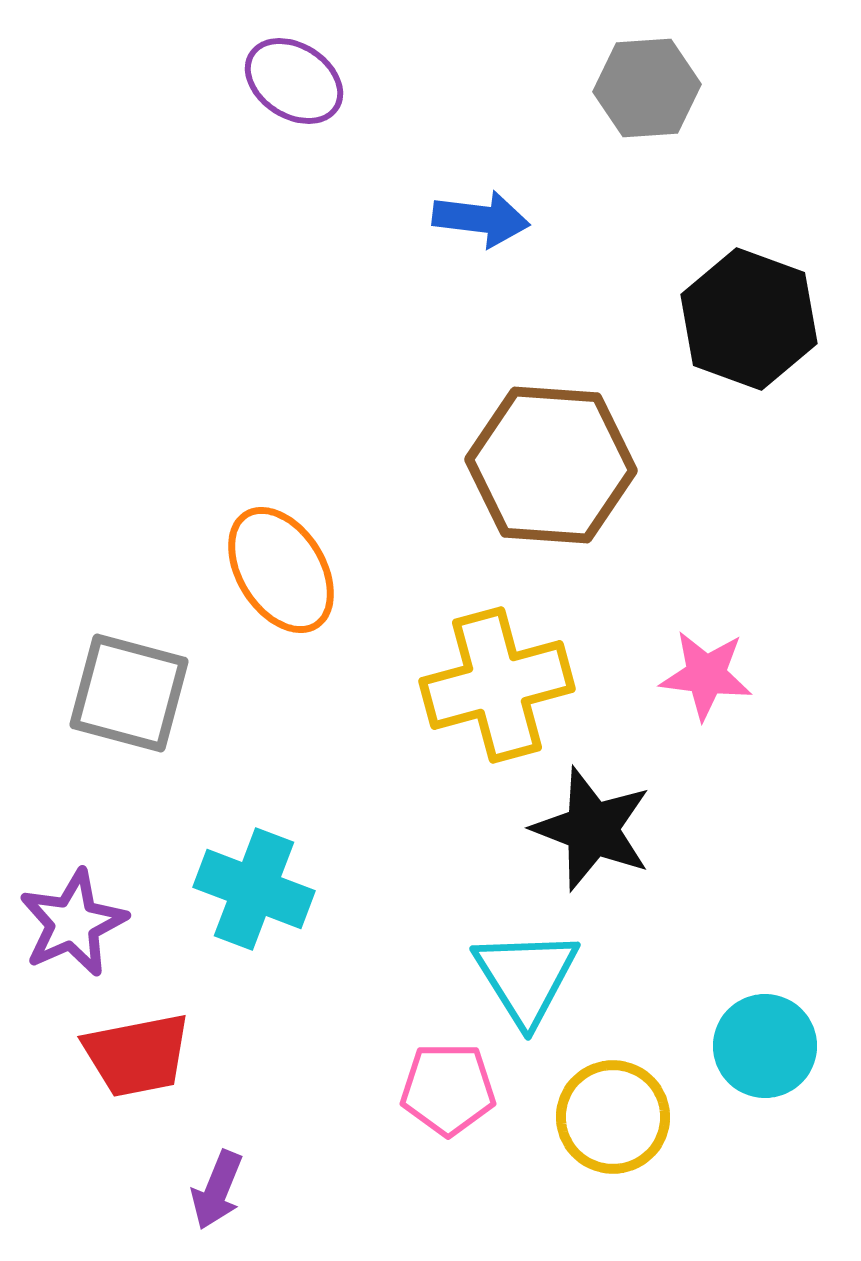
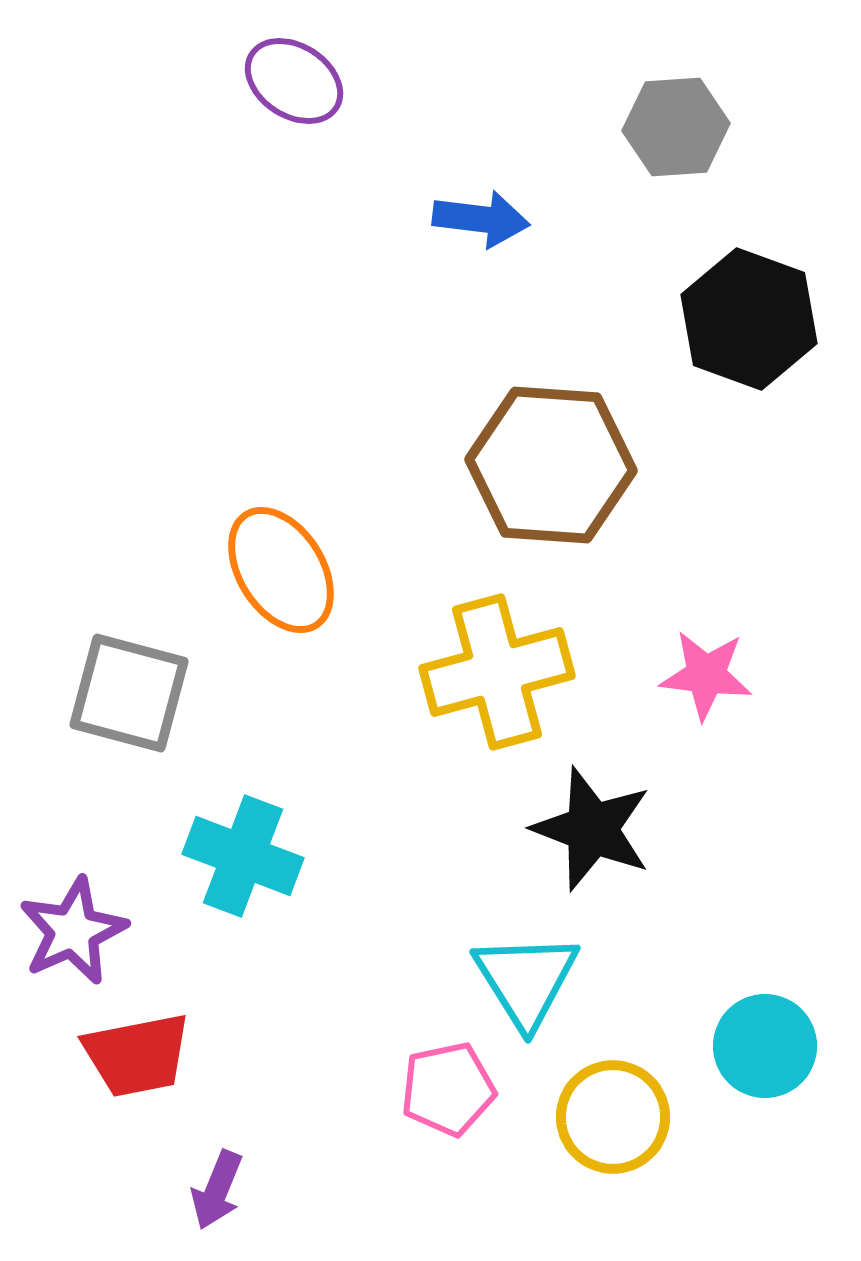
gray hexagon: moved 29 px right, 39 px down
yellow cross: moved 13 px up
cyan cross: moved 11 px left, 33 px up
purple star: moved 8 px down
cyan triangle: moved 3 px down
pink pentagon: rotated 12 degrees counterclockwise
